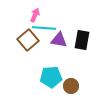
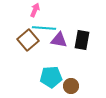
pink arrow: moved 5 px up
